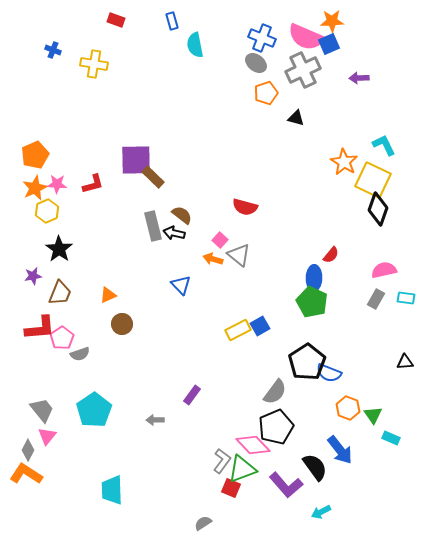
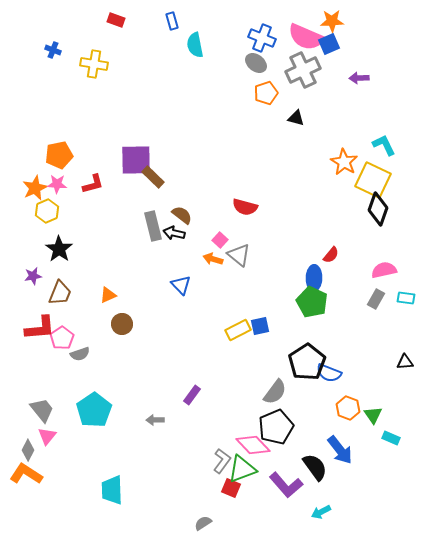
orange pentagon at (35, 155): moved 24 px right; rotated 12 degrees clockwise
blue square at (260, 326): rotated 18 degrees clockwise
